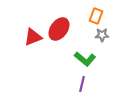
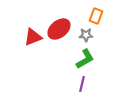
red ellipse: rotated 15 degrees clockwise
gray star: moved 16 px left
green L-shape: rotated 70 degrees counterclockwise
